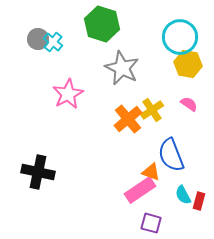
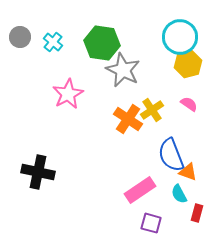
green hexagon: moved 19 px down; rotated 8 degrees counterclockwise
gray circle: moved 18 px left, 2 px up
yellow hexagon: rotated 24 degrees counterclockwise
gray star: moved 1 px right, 2 px down
orange cross: rotated 16 degrees counterclockwise
orange triangle: moved 37 px right
cyan semicircle: moved 4 px left, 1 px up
red rectangle: moved 2 px left, 12 px down
